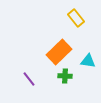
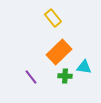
yellow rectangle: moved 23 px left
cyan triangle: moved 4 px left, 6 px down
purple line: moved 2 px right, 2 px up
